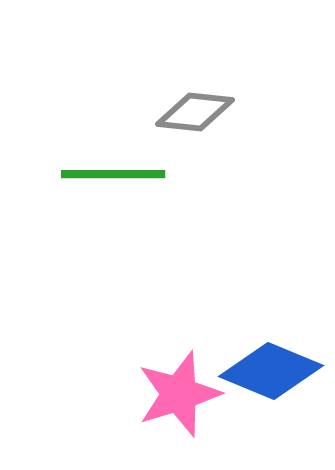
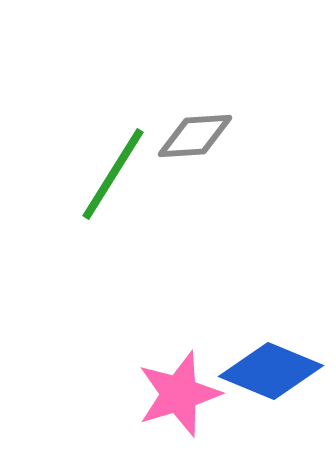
gray diamond: moved 24 px down; rotated 10 degrees counterclockwise
green line: rotated 58 degrees counterclockwise
